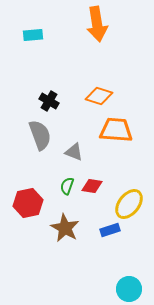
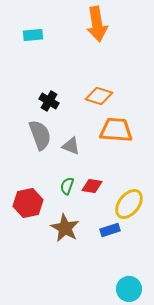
gray triangle: moved 3 px left, 6 px up
